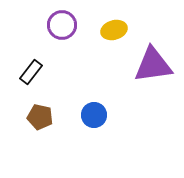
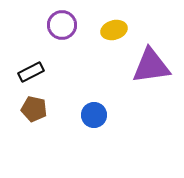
purple triangle: moved 2 px left, 1 px down
black rectangle: rotated 25 degrees clockwise
brown pentagon: moved 6 px left, 8 px up
